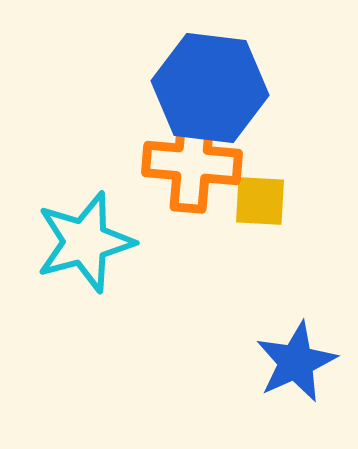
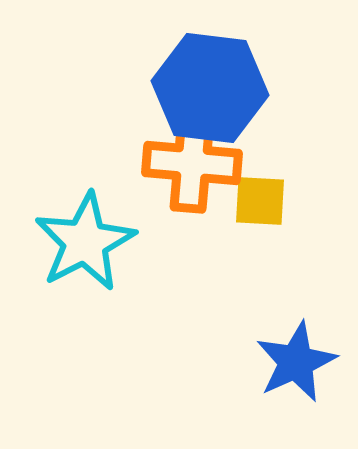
cyan star: rotated 12 degrees counterclockwise
